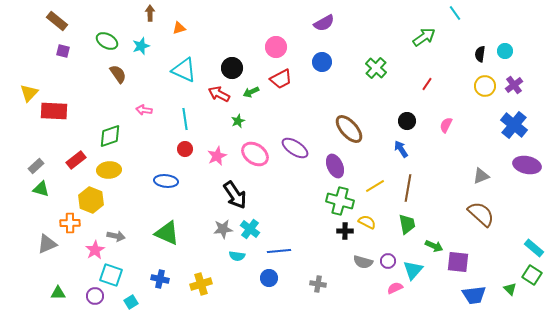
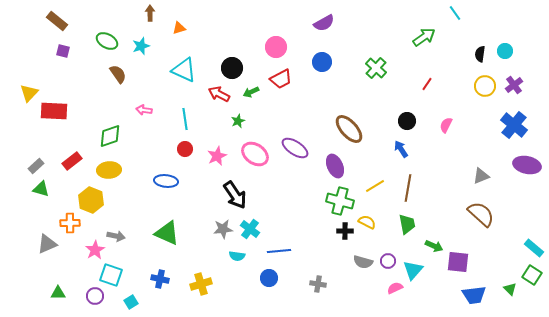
red rectangle at (76, 160): moved 4 px left, 1 px down
